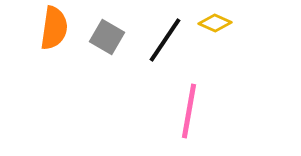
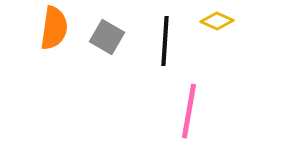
yellow diamond: moved 2 px right, 2 px up
black line: moved 1 px down; rotated 30 degrees counterclockwise
